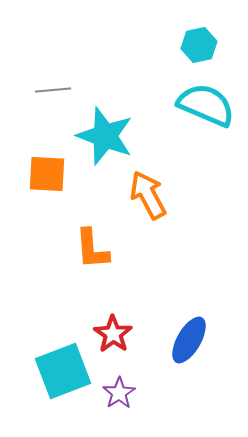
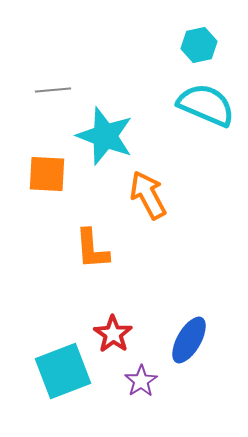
purple star: moved 22 px right, 12 px up
